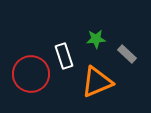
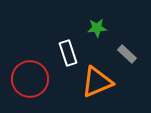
green star: moved 1 px right, 11 px up
white rectangle: moved 4 px right, 3 px up
red circle: moved 1 px left, 5 px down
